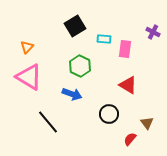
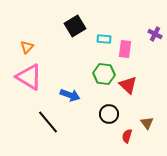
purple cross: moved 2 px right, 2 px down
green hexagon: moved 24 px right, 8 px down; rotated 20 degrees counterclockwise
red triangle: rotated 12 degrees clockwise
blue arrow: moved 2 px left, 1 px down
red semicircle: moved 3 px left, 3 px up; rotated 24 degrees counterclockwise
